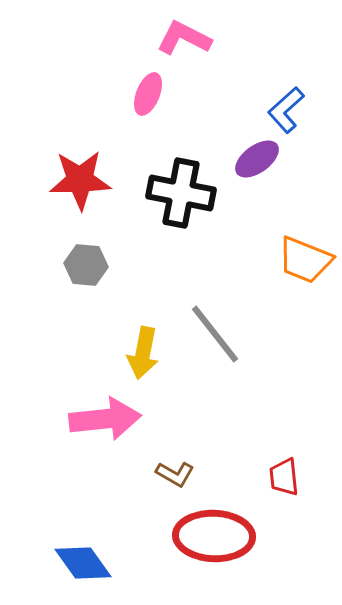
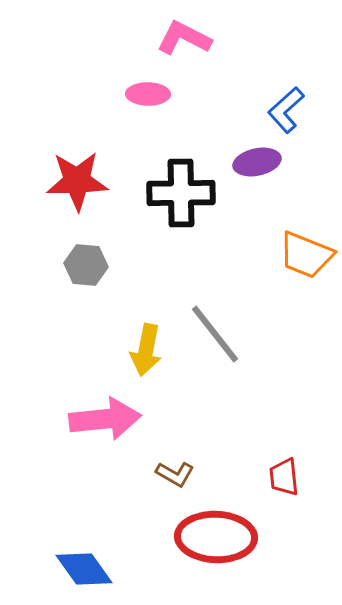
pink ellipse: rotated 69 degrees clockwise
purple ellipse: moved 3 px down; rotated 24 degrees clockwise
red star: moved 3 px left, 1 px down
black cross: rotated 12 degrees counterclockwise
orange trapezoid: moved 1 px right, 5 px up
yellow arrow: moved 3 px right, 3 px up
red ellipse: moved 2 px right, 1 px down
blue diamond: moved 1 px right, 6 px down
